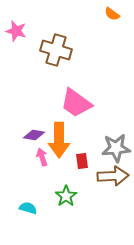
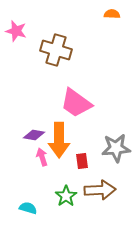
orange semicircle: rotated 147 degrees clockwise
brown arrow: moved 13 px left, 14 px down
